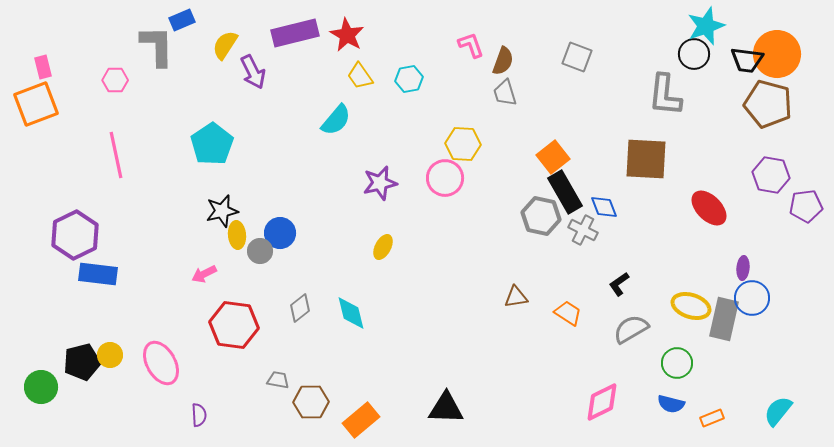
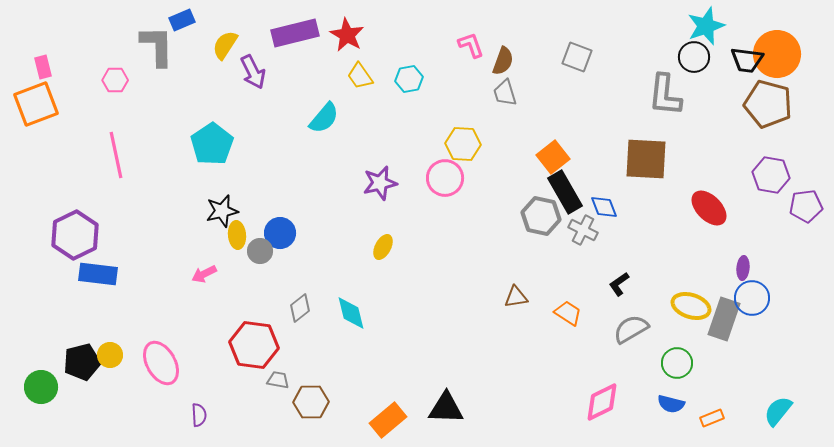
black circle at (694, 54): moved 3 px down
cyan semicircle at (336, 120): moved 12 px left, 2 px up
gray rectangle at (724, 319): rotated 6 degrees clockwise
red hexagon at (234, 325): moved 20 px right, 20 px down
orange rectangle at (361, 420): moved 27 px right
